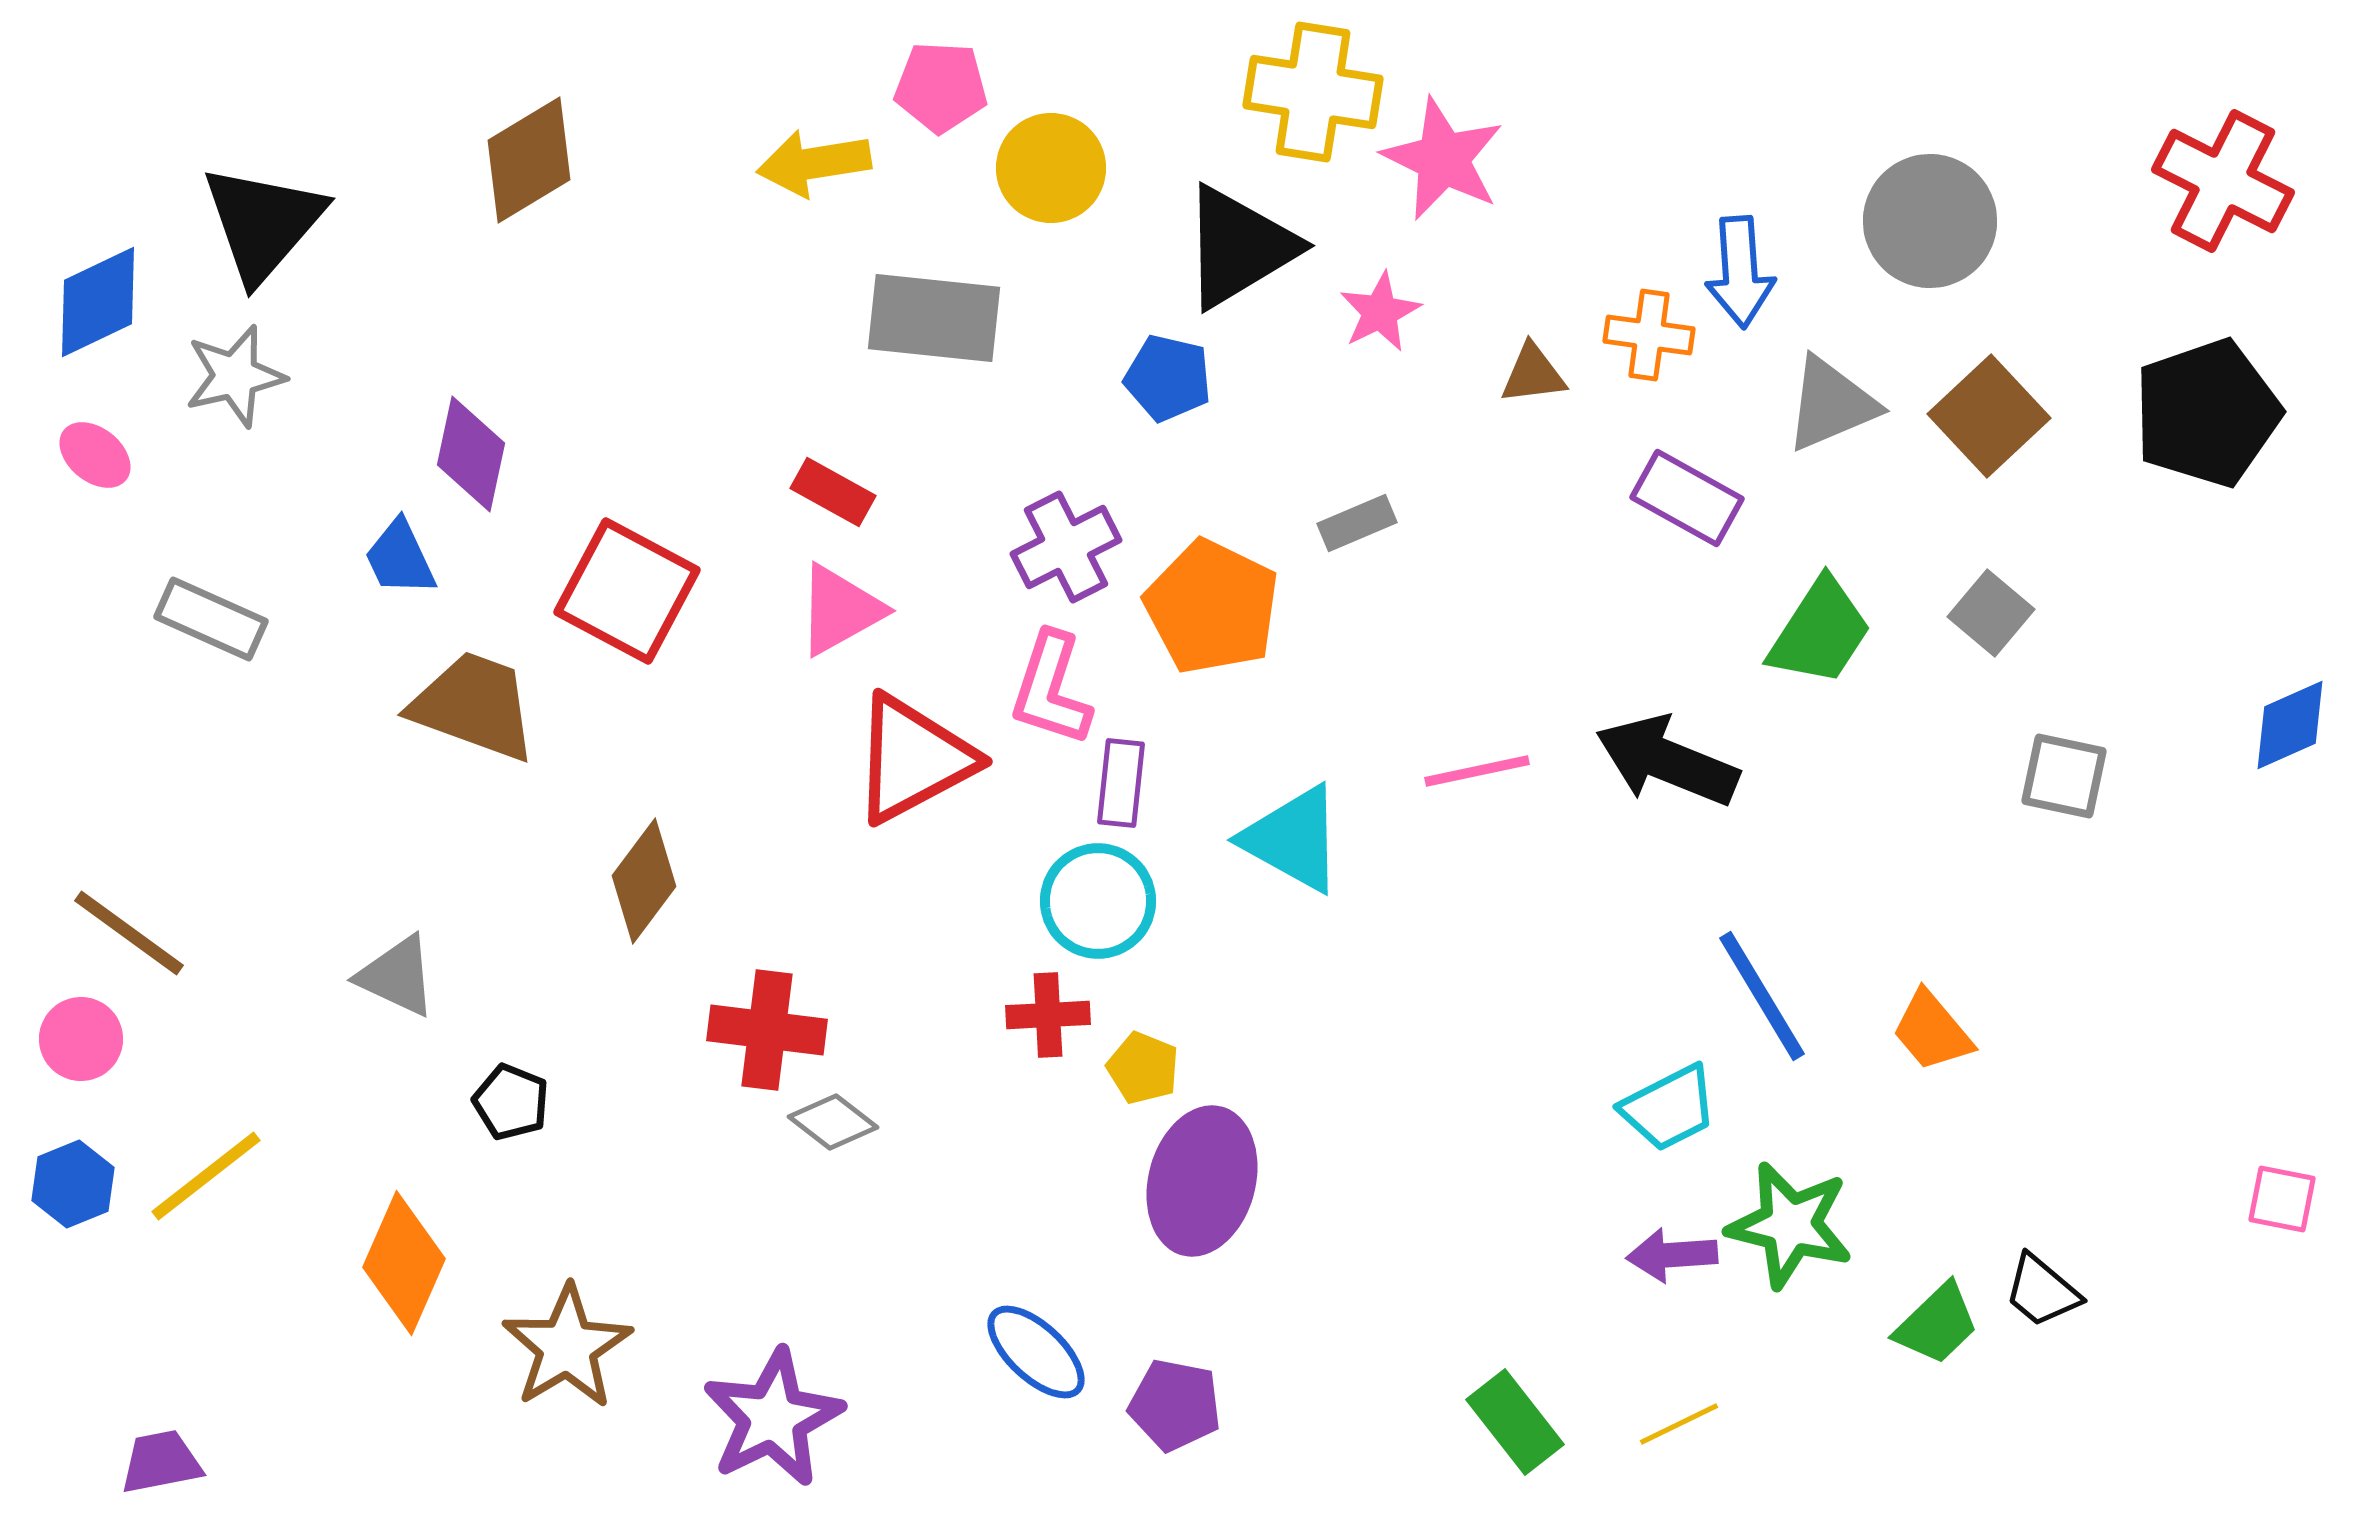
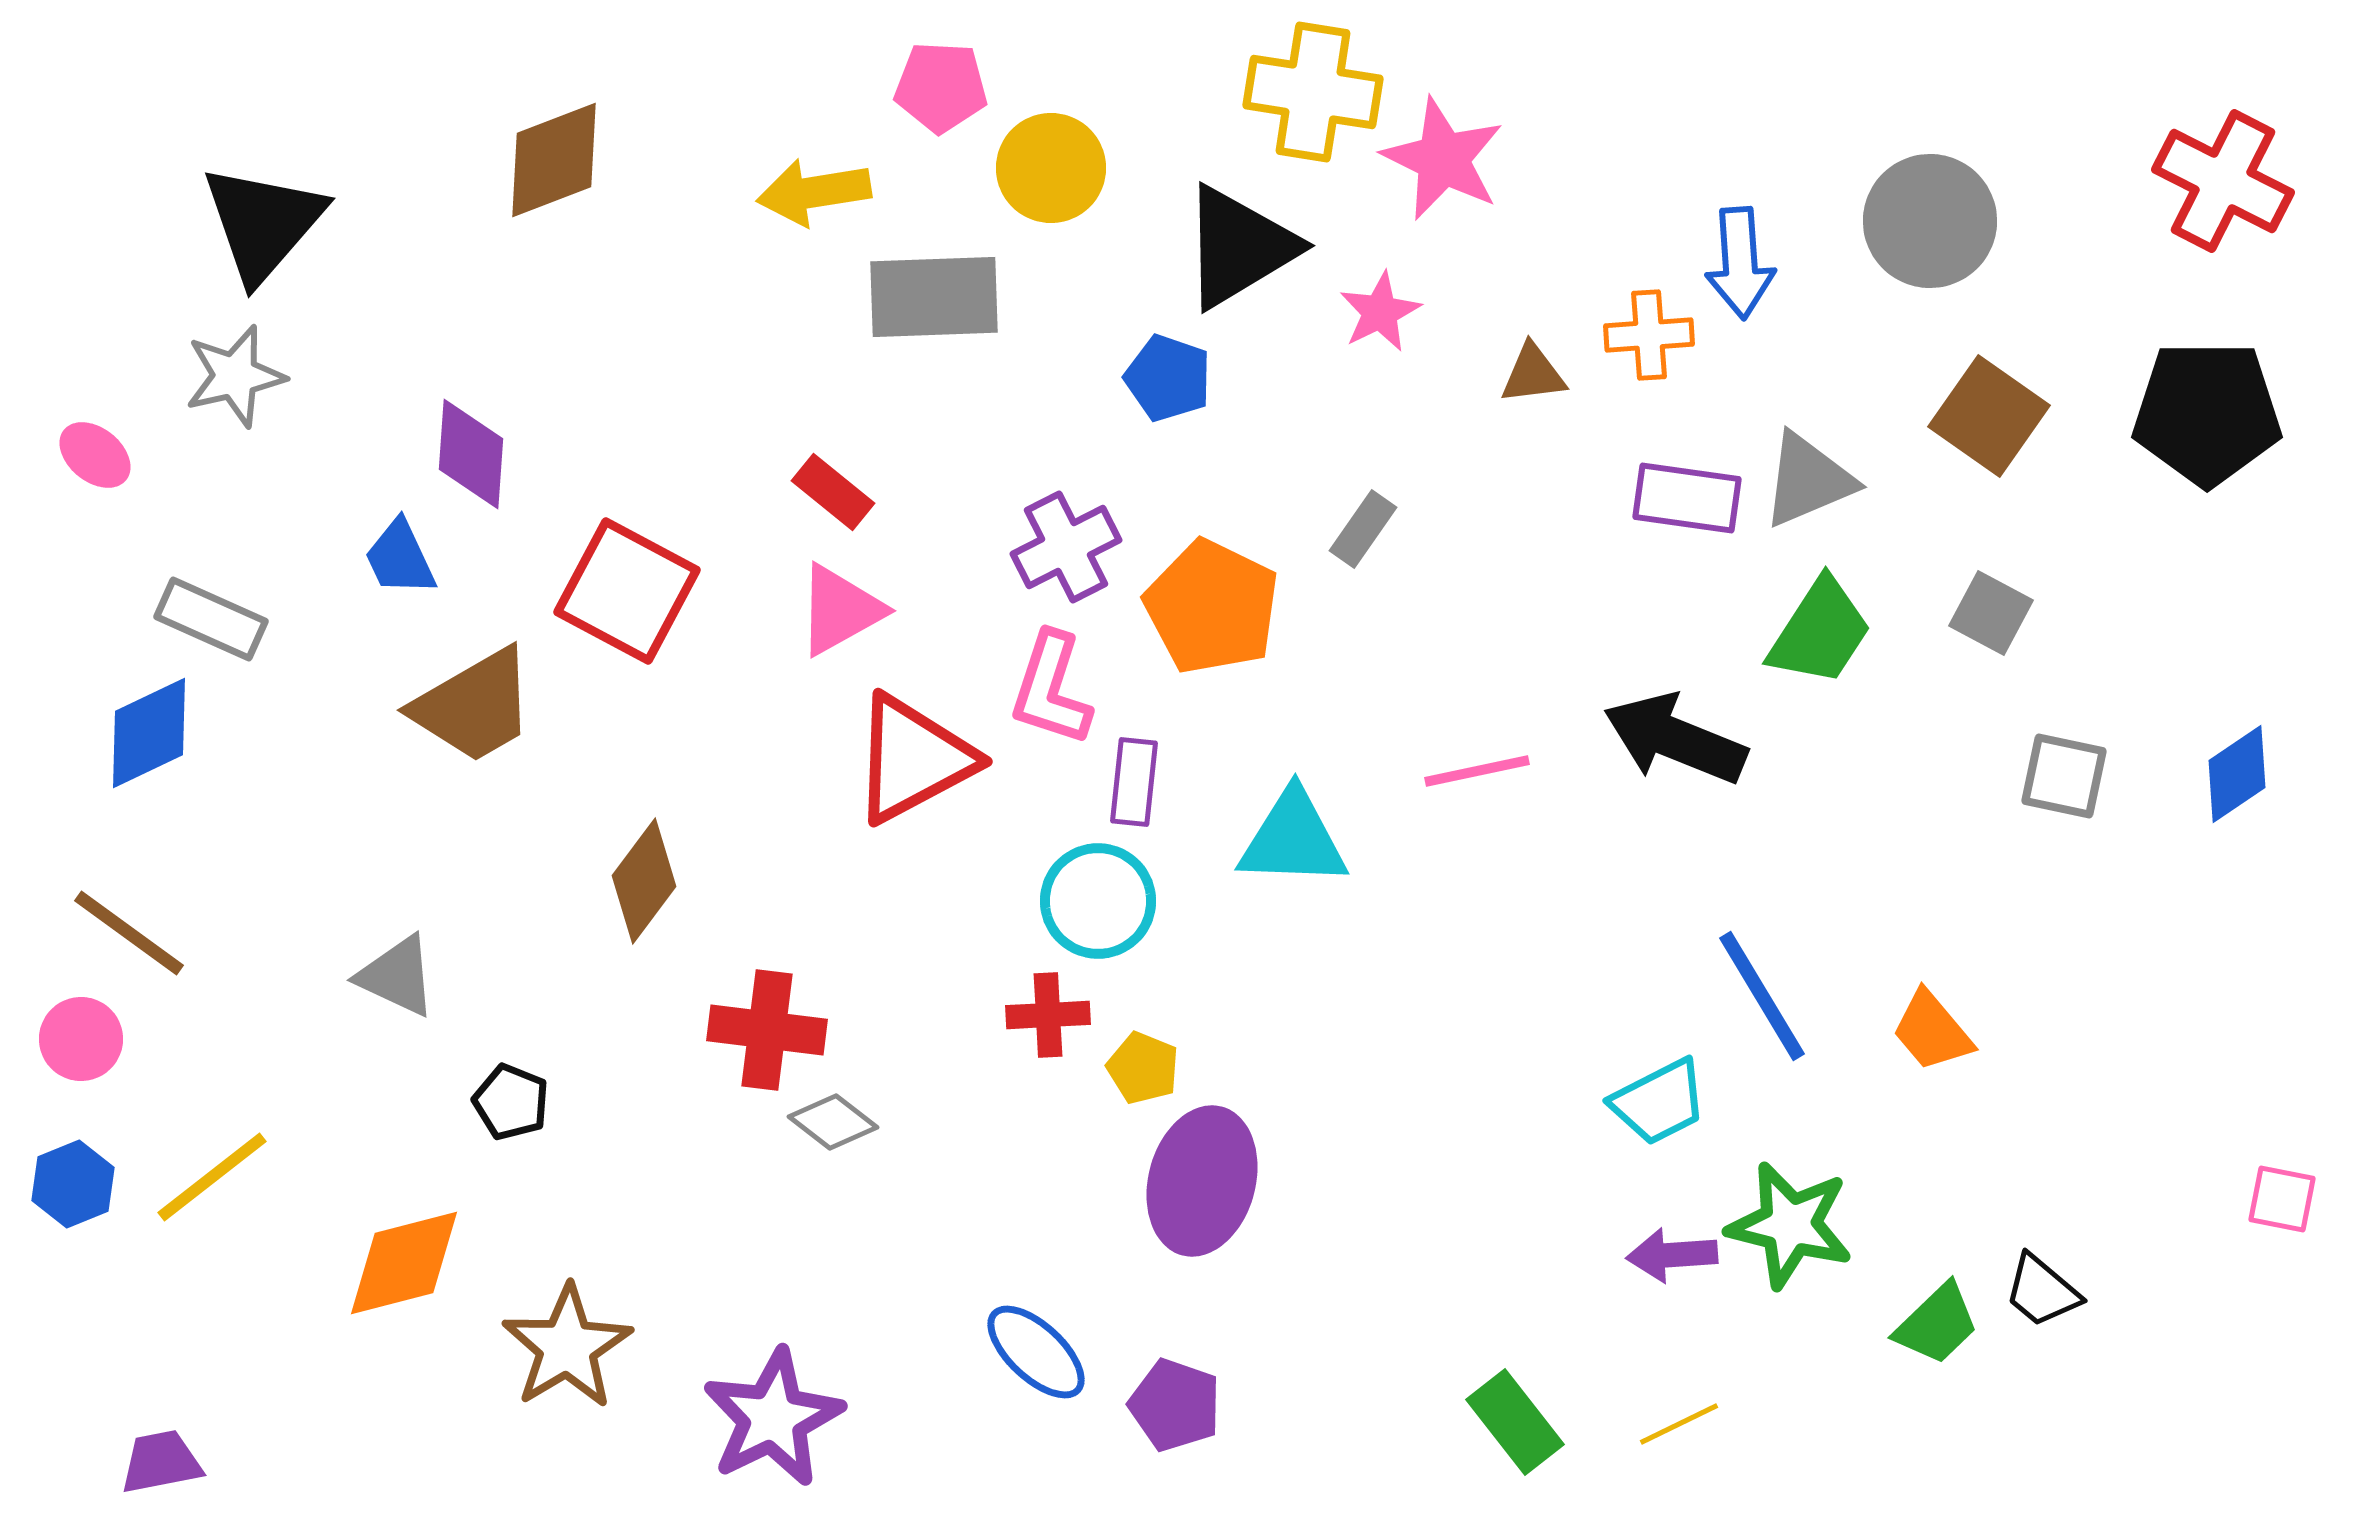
brown diamond at (529, 160): moved 25 px right; rotated 10 degrees clockwise
yellow arrow at (814, 163): moved 29 px down
blue arrow at (1740, 272): moved 9 px up
blue diamond at (98, 302): moved 51 px right, 431 px down
gray rectangle at (934, 318): moved 21 px up; rotated 8 degrees counterclockwise
orange cross at (1649, 335): rotated 12 degrees counterclockwise
blue pentagon at (1168, 378): rotated 6 degrees clockwise
gray triangle at (1831, 404): moved 23 px left, 76 px down
black pentagon at (2207, 413): rotated 19 degrees clockwise
brown square at (1989, 416): rotated 12 degrees counterclockwise
purple diamond at (471, 454): rotated 8 degrees counterclockwise
red rectangle at (833, 492): rotated 10 degrees clockwise
purple rectangle at (1687, 498): rotated 21 degrees counterclockwise
gray rectangle at (1357, 523): moved 6 px right, 6 px down; rotated 32 degrees counterclockwise
gray square at (1991, 613): rotated 12 degrees counterclockwise
brown trapezoid at (474, 706): rotated 130 degrees clockwise
blue diamond at (2290, 725): moved 53 px left, 49 px down; rotated 10 degrees counterclockwise
black arrow at (1667, 761): moved 8 px right, 22 px up
purple rectangle at (1121, 783): moved 13 px right, 1 px up
cyan triangle at (1293, 839): rotated 27 degrees counterclockwise
cyan trapezoid at (1669, 1108): moved 10 px left, 6 px up
yellow line at (206, 1176): moved 6 px right, 1 px down
orange diamond at (404, 1263): rotated 52 degrees clockwise
purple pentagon at (1175, 1405): rotated 8 degrees clockwise
